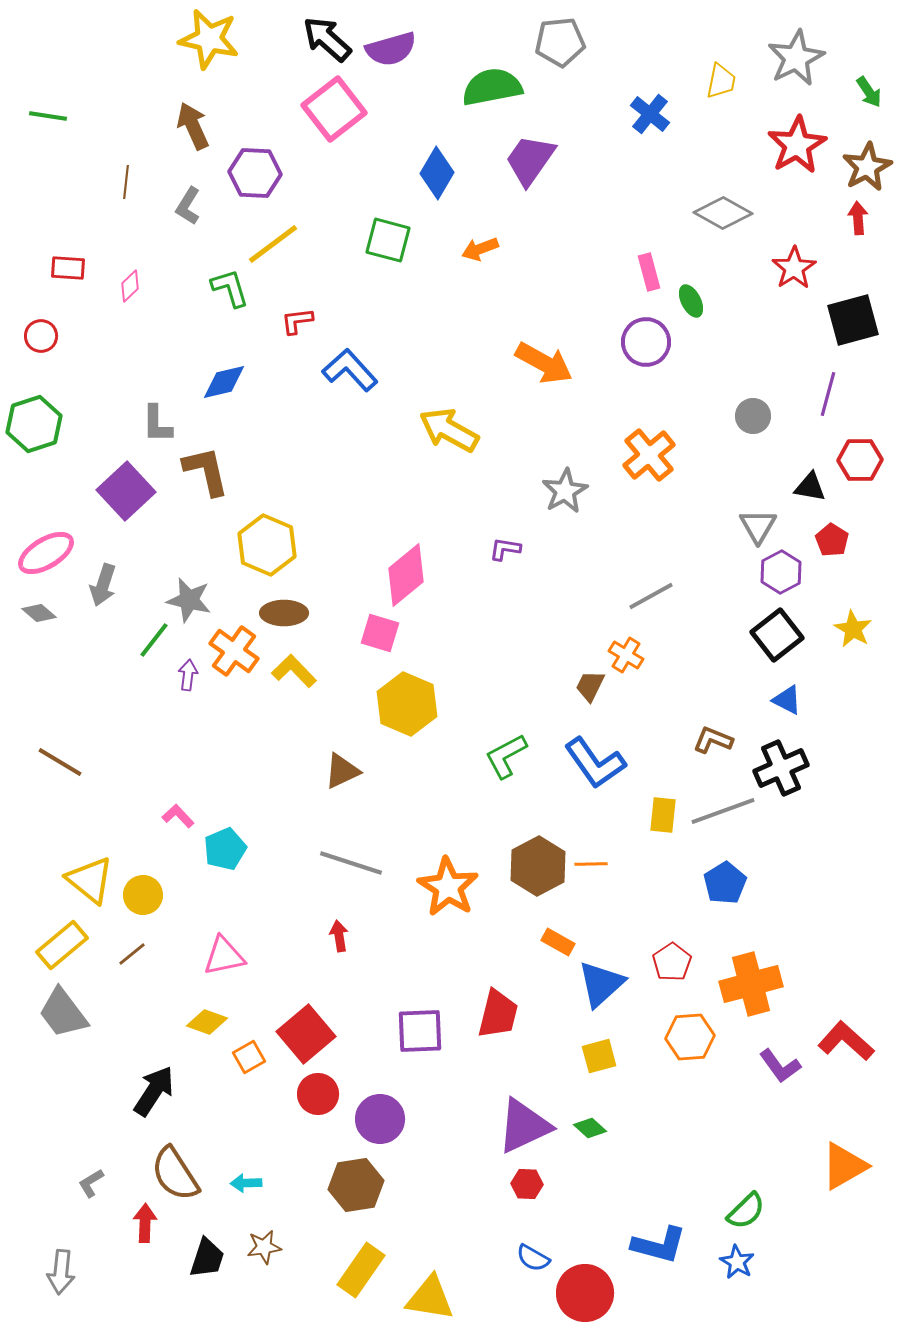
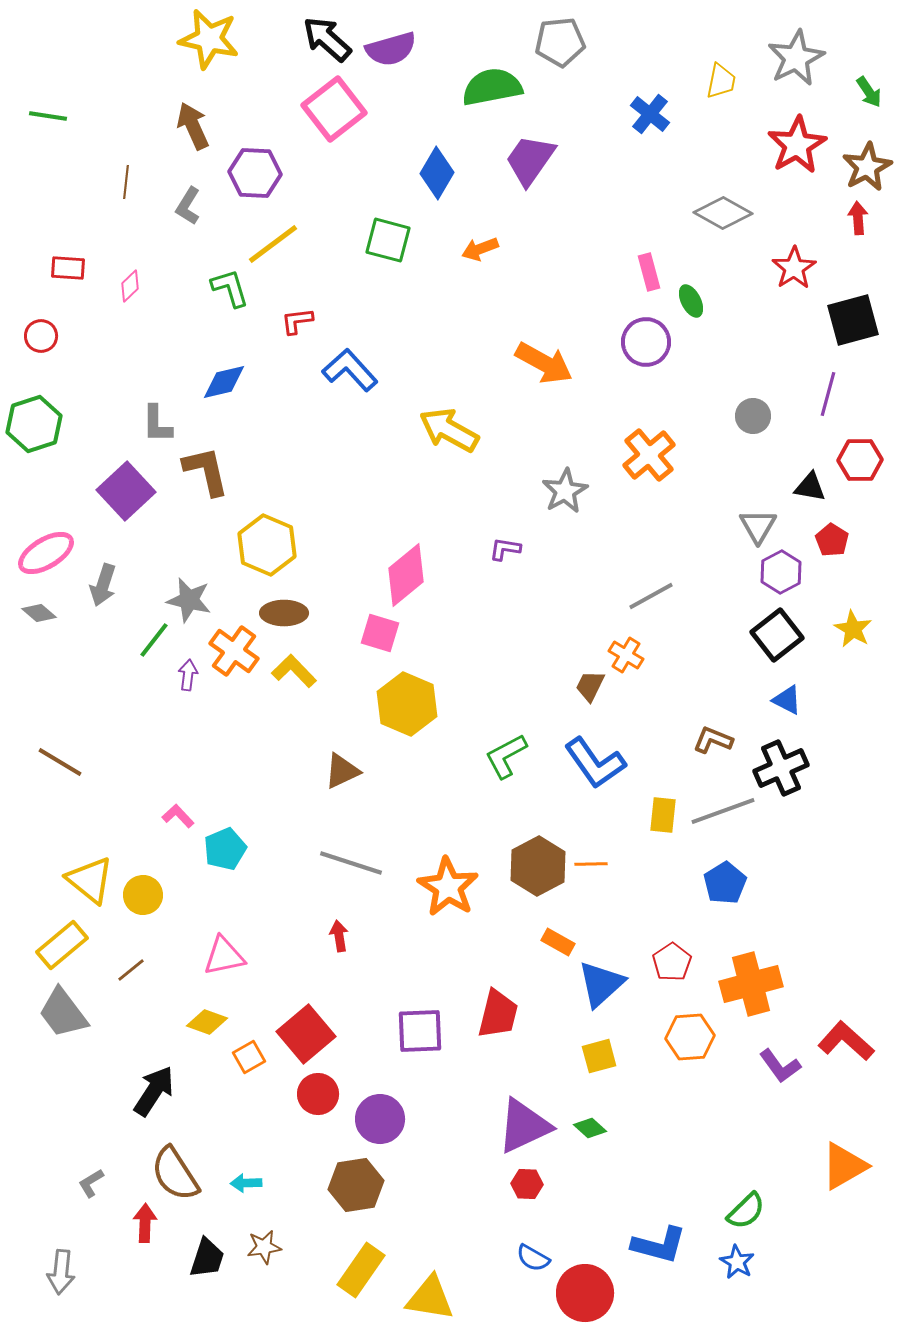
brown line at (132, 954): moved 1 px left, 16 px down
